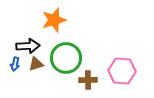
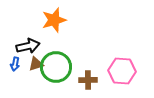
black arrow: rotated 10 degrees counterclockwise
green circle: moved 10 px left, 9 px down
